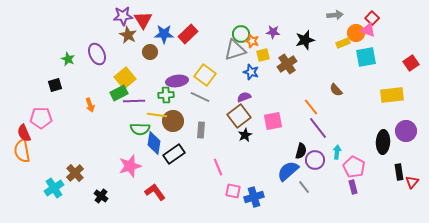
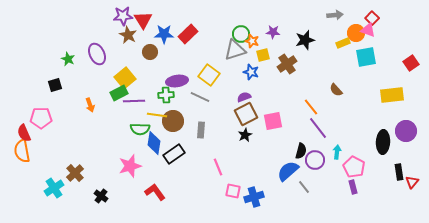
yellow square at (205, 75): moved 4 px right
brown square at (239, 116): moved 7 px right, 2 px up; rotated 10 degrees clockwise
